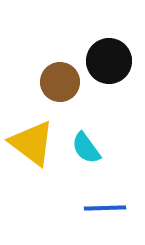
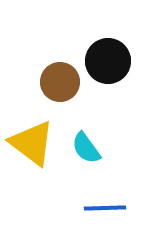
black circle: moved 1 px left
